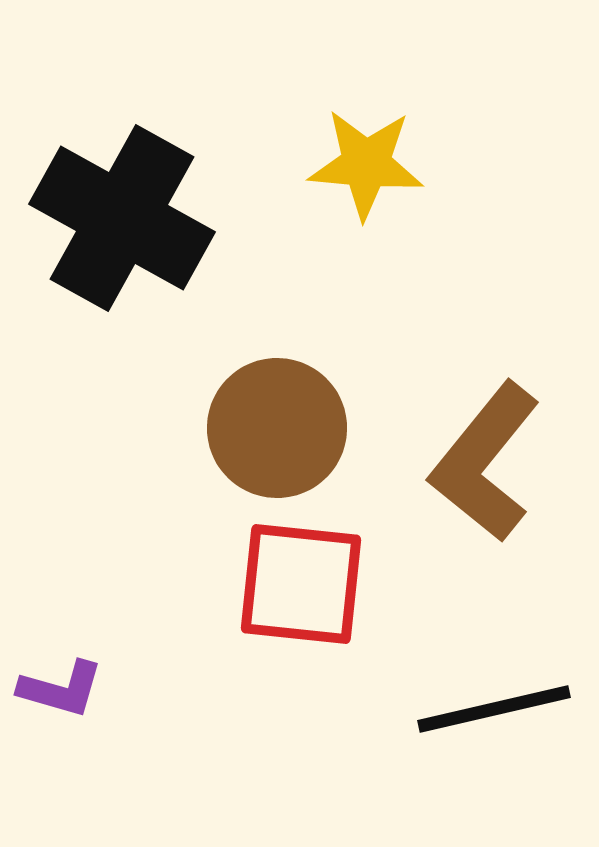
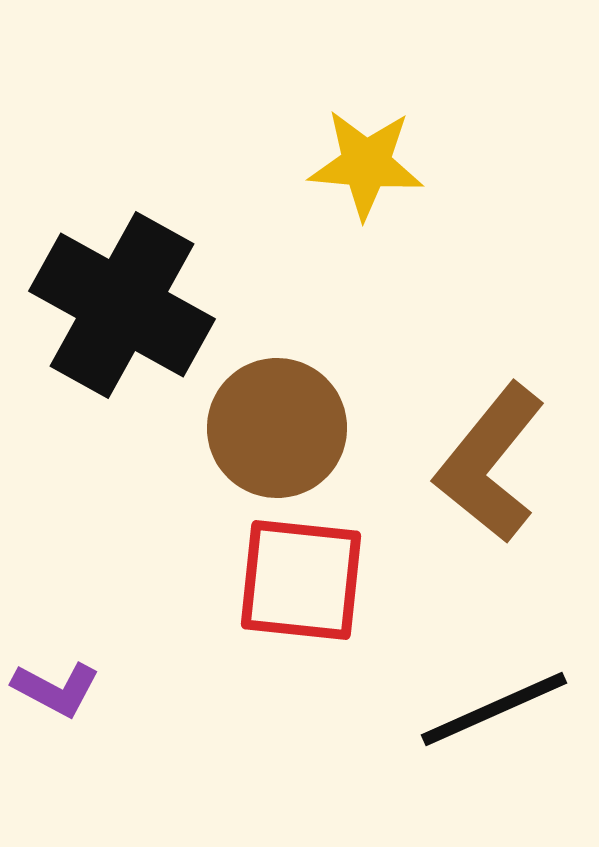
black cross: moved 87 px down
brown L-shape: moved 5 px right, 1 px down
red square: moved 4 px up
purple L-shape: moved 5 px left; rotated 12 degrees clockwise
black line: rotated 11 degrees counterclockwise
